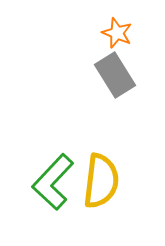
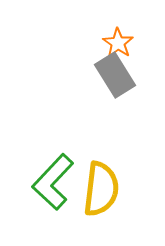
orange star: moved 1 px right, 10 px down; rotated 12 degrees clockwise
yellow semicircle: moved 8 px down
